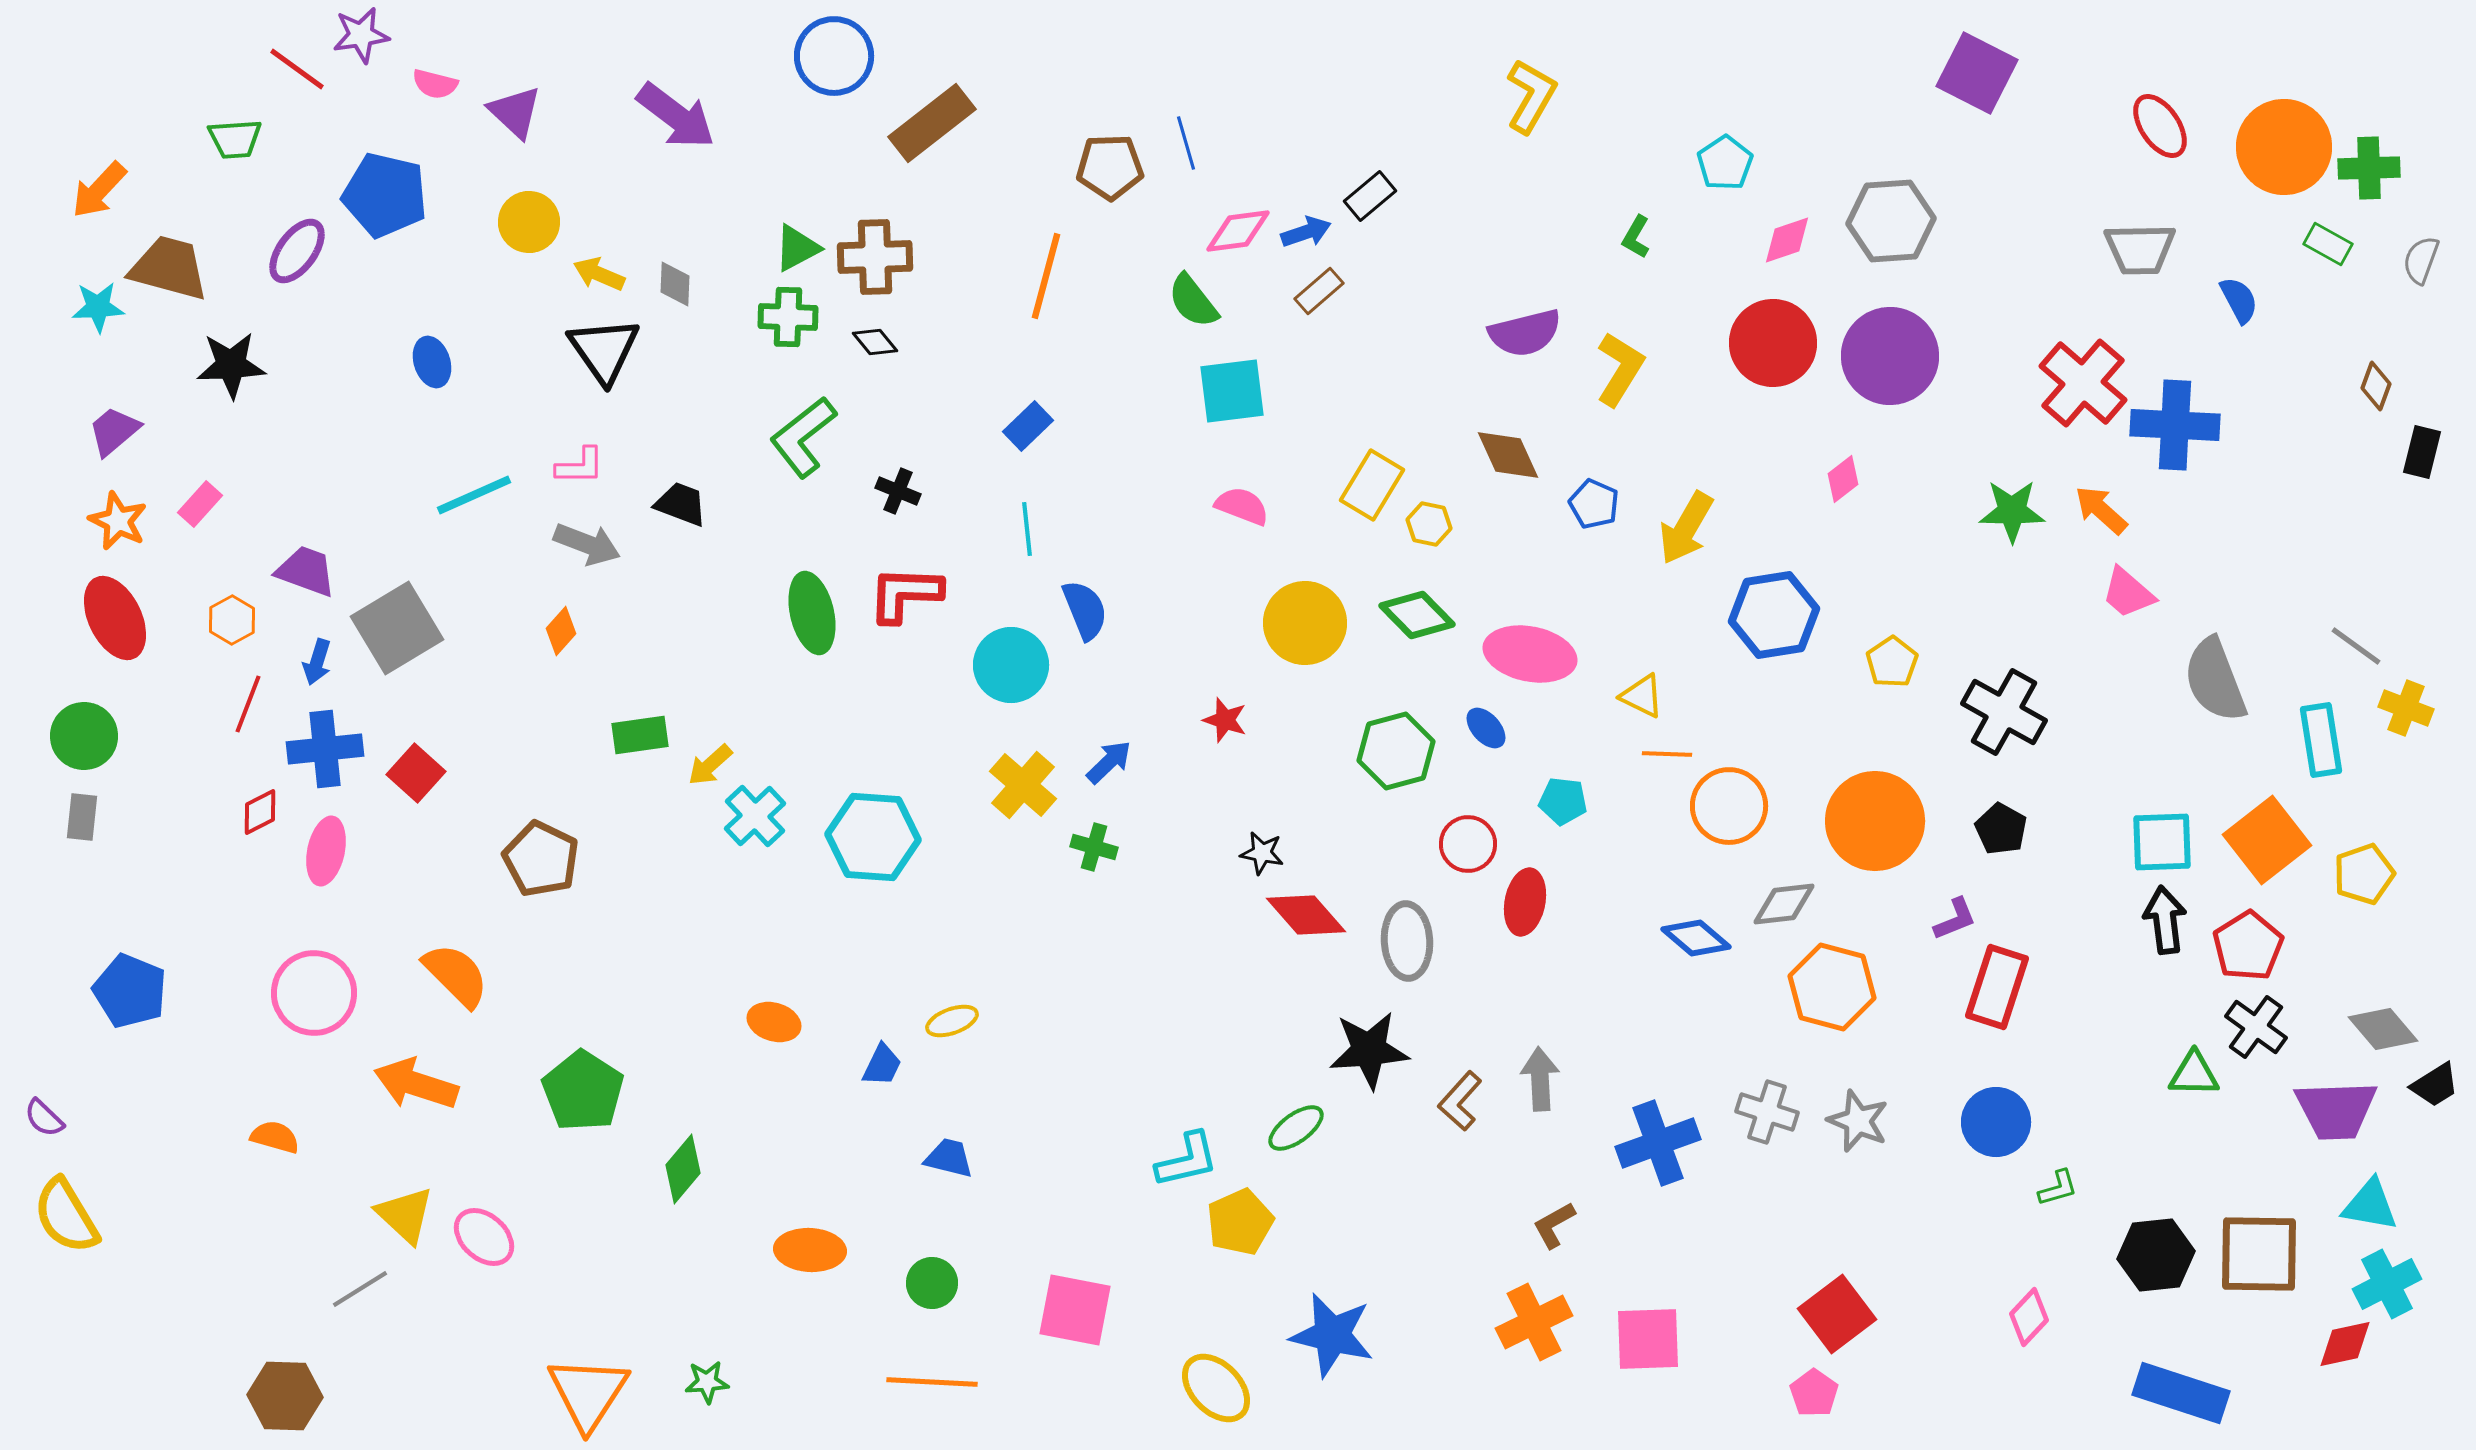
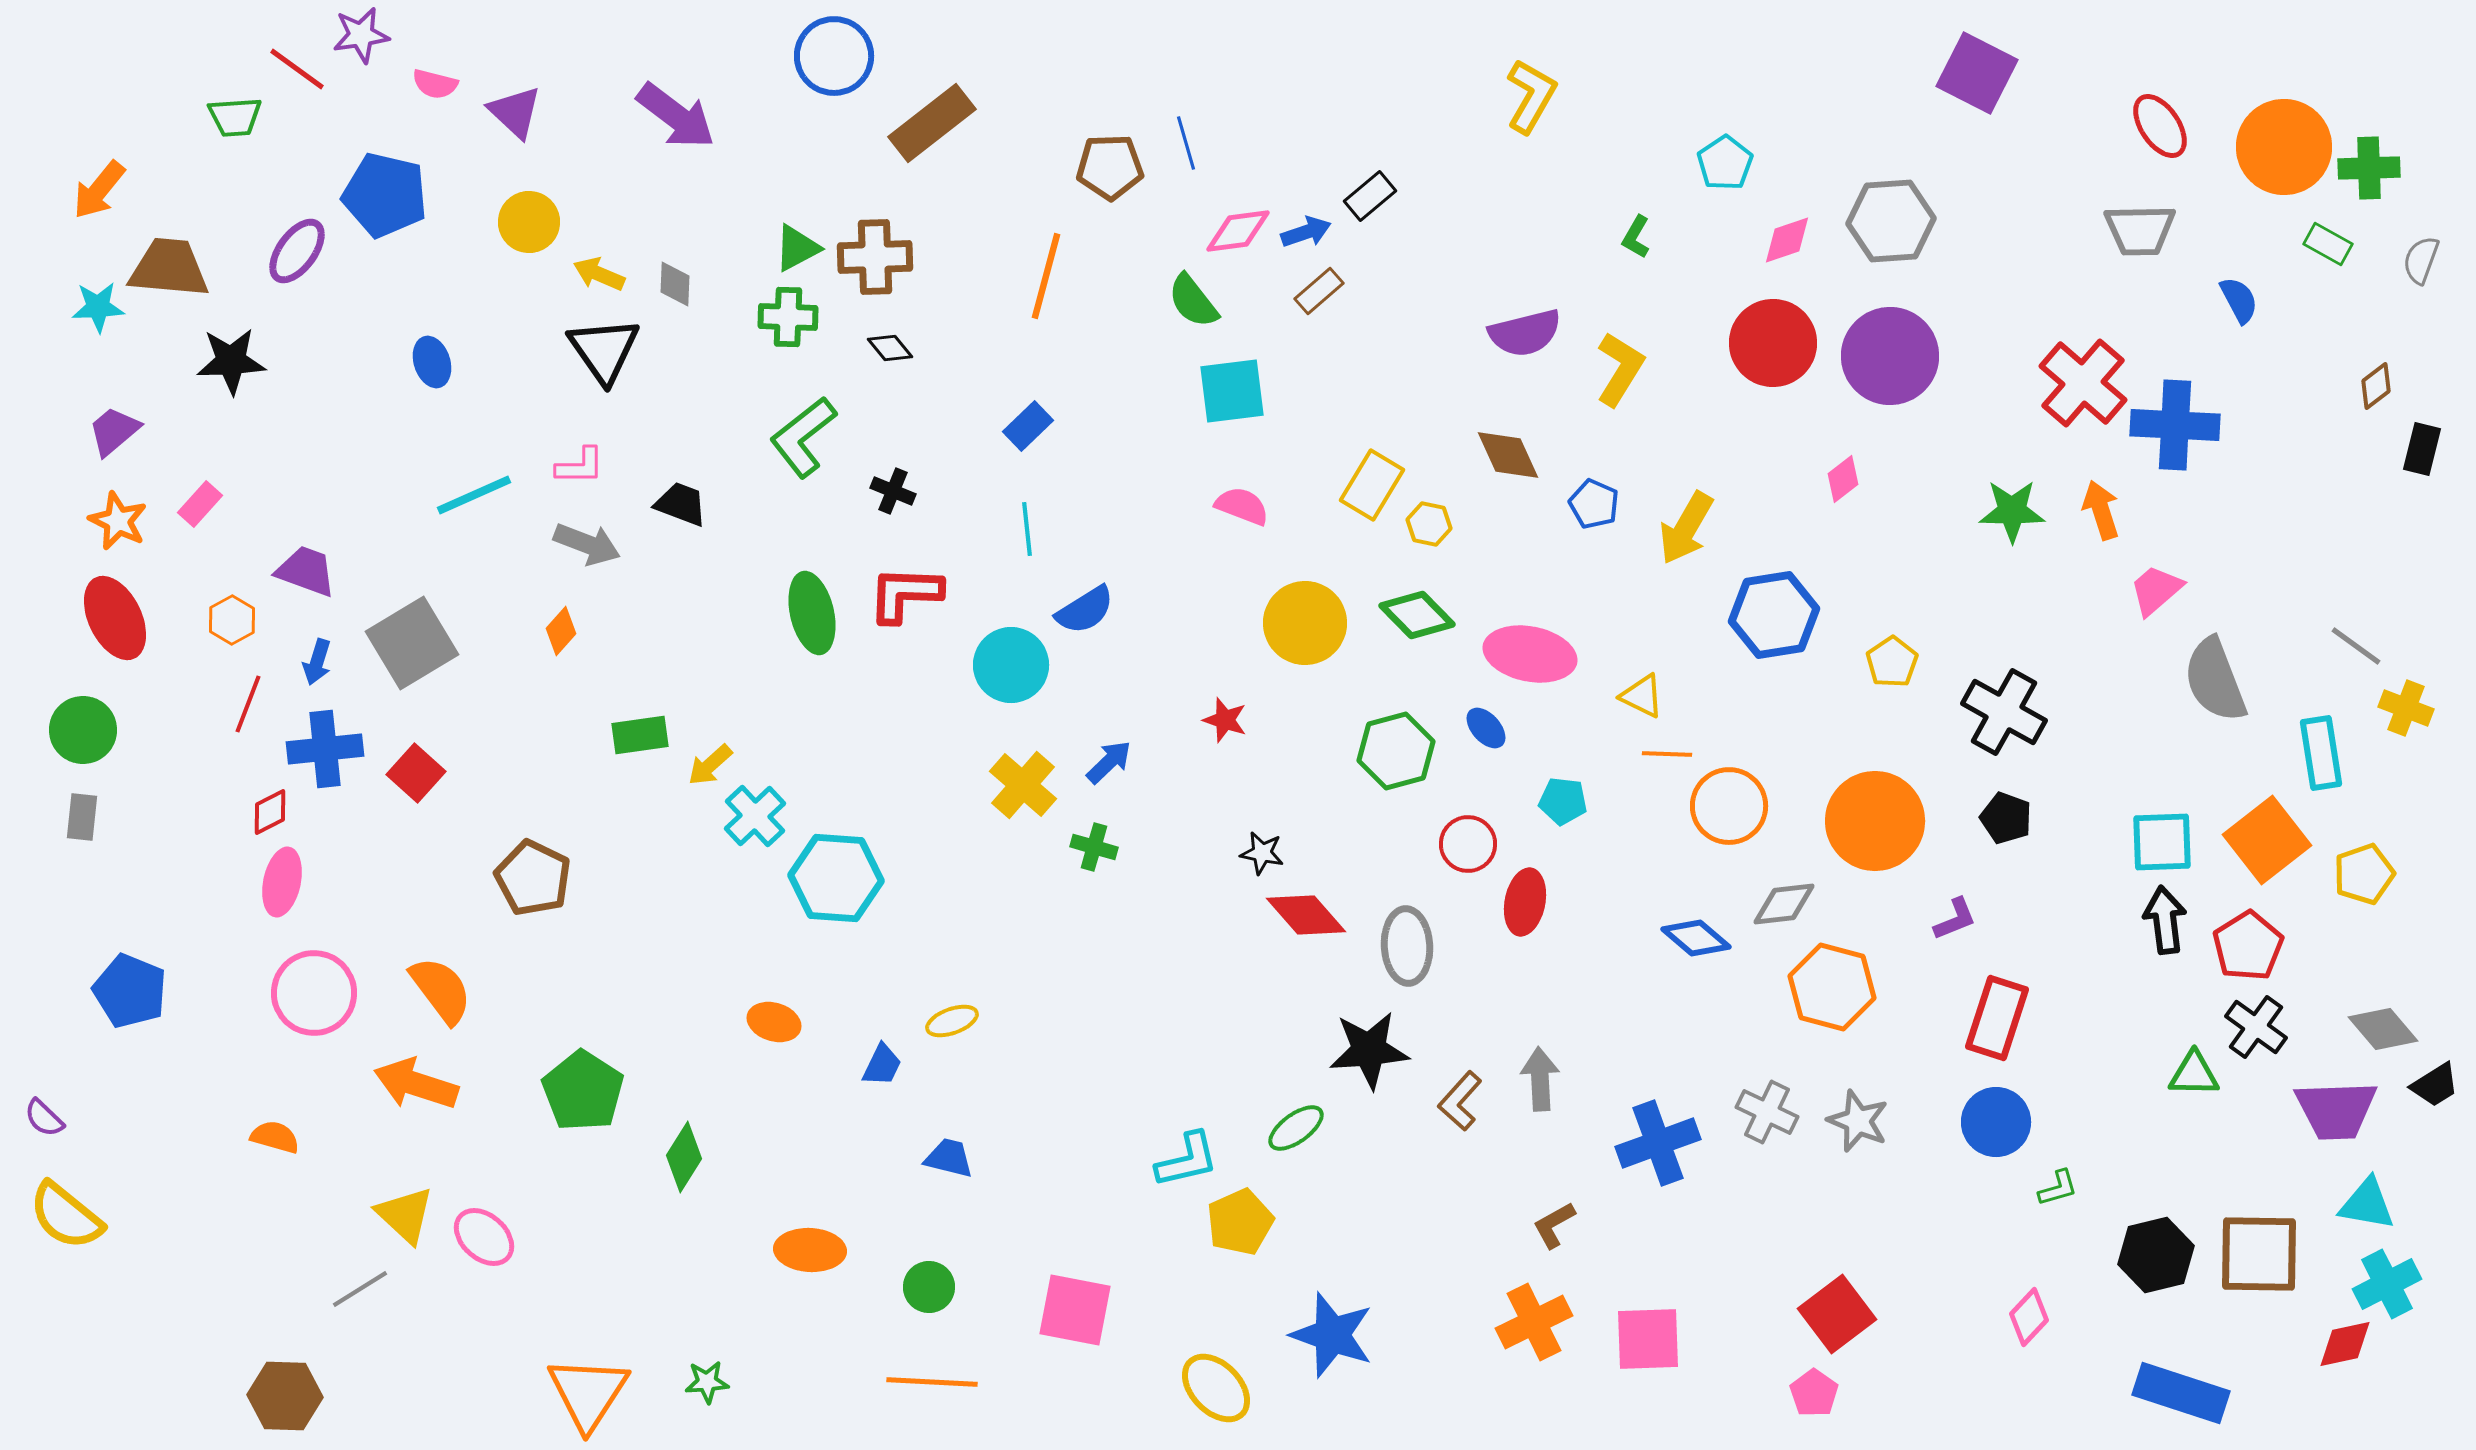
green trapezoid at (235, 139): moved 22 px up
orange arrow at (99, 190): rotated 4 degrees counterclockwise
gray trapezoid at (2140, 249): moved 19 px up
brown trapezoid at (169, 268): rotated 10 degrees counterclockwise
black diamond at (875, 342): moved 15 px right, 6 px down
black star at (231, 365): moved 4 px up
brown diamond at (2376, 386): rotated 33 degrees clockwise
black rectangle at (2422, 452): moved 3 px up
black cross at (898, 491): moved 5 px left
orange arrow at (2101, 510): rotated 30 degrees clockwise
pink trapezoid at (2128, 593): moved 28 px right, 3 px up; rotated 98 degrees clockwise
blue semicircle at (1085, 610): rotated 80 degrees clockwise
gray square at (397, 628): moved 15 px right, 15 px down
green circle at (84, 736): moved 1 px left, 6 px up
cyan rectangle at (2321, 740): moved 13 px down
red diamond at (260, 812): moved 10 px right
black pentagon at (2001, 829): moved 5 px right, 11 px up; rotated 9 degrees counterclockwise
cyan hexagon at (873, 837): moved 37 px left, 41 px down
pink ellipse at (326, 851): moved 44 px left, 31 px down
brown pentagon at (541, 859): moved 8 px left, 19 px down
gray ellipse at (1407, 941): moved 5 px down
orange semicircle at (456, 975): moved 15 px left, 15 px down; rotated 8 degrees clockwise
red rectangle at (1997, 987): moved 31 px down
gray cross at (1767, 1112): rotated 8 degrees clockwise
green diamond at (683, 1169): moved 1 px right, 12 px up; rotated 8 degrees counterclockwise
cyan triangle at (2370, 1205): moved 3 px left, 1 px up
yellow semicircle at (66, 1216): rotated 20 degrees counterclockwise
black hexagon at (2156, 1255): rotated 8 degrees counterclockwise
green circle at (932, 1283): moved 3 px left, 4 px down
blue star at (1332, 1335): rotated 6 degrees clockwise
